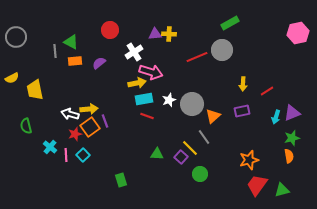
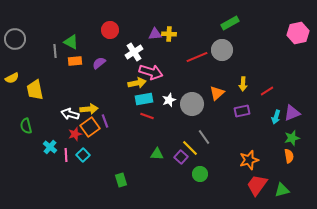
gray circle at (16, 37): moved 1 px left, 2 px down
orange triangle at (213, 116): moved 4 px right, 23 px up
